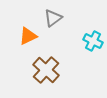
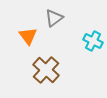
gray triangle: moved 1 px right
orange triangle: rotated 42 degrees counterclockwise
